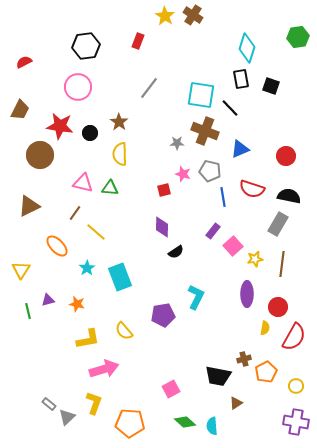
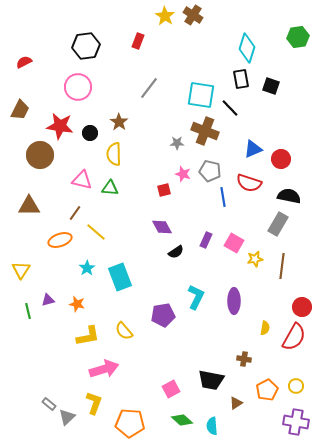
blue triangle at (240, 149): moved 13 px right
yellow semicircle at (120, 154): moved 6 px left
red circle at (286, 156): moved 5 px left, 3 px down
pink triangle at (83, 183): moved 1 px left, 3 px up
red semicircle at (252, 189): moved 3 px left, 6 px up
brown triangle at (29, 206): rotated 25 degrees clockwise
purple diamond at (162, 227): rotated 30 degrees counterclockwise
purple rectangle at (213, 231): moved 7 px left, 9 px down; rotated 14 degrees counterclockwise
orange ellipse at (57, 246): moved 3 px right, 6 px up; rotated 65 degrees counterclockwise
pink square at (233, 246): moved 1 px right, 3 px up; rotated 18 degrees counterclockwise
brown line at (282, 264): moved 2 px down
purple ellipse at (247, 294): moved 13 px left, 7 px down
red circle at (278, 307): moved 24 px right
yellow L-shape at (88, 339): moved 3 px up
brown cross at (244, 359): rotated 24 degrees clockwise
orange pentagon at (266, 372): moved 1 px right, 18 px down
black trapezoid at (218, 376): moved 7 px left, 4 px down
green diamond at (185, 422): moved 3 px left, 2 px up
